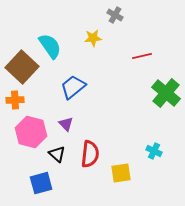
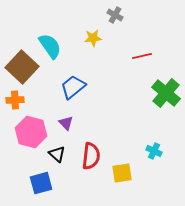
purple triangle: moved 1 px up
red semicircle: moved 1 px right, 2 px down
yellow square: moved 1 px right
